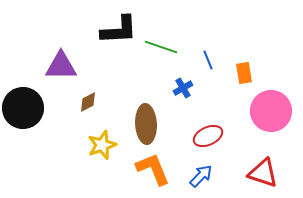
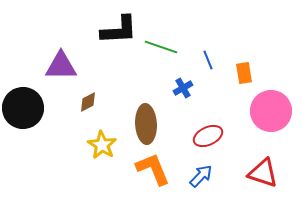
yellow star: rotated 20 degrees counterclockwise
